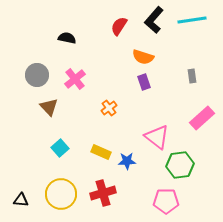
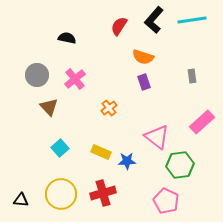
pink rectangle: moved 4 px down
pink pentagon: rotated 25 degrees clockwise
